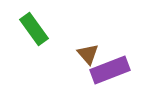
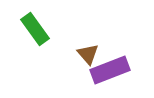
green rectangle: moved 1 px right
